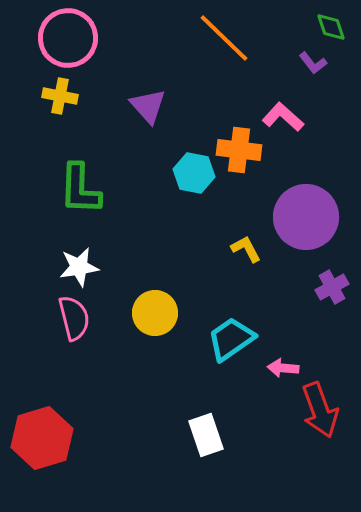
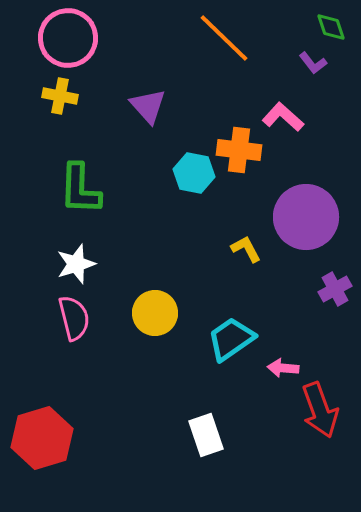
white star: moved 3 px left, 3 px up; rotated 9 degrees counterclockwise
purple cross: moved 3 px right, 2 px down
